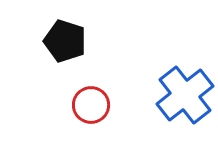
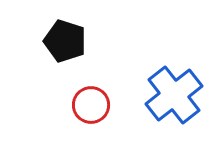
blue cross: moved 11 px left
